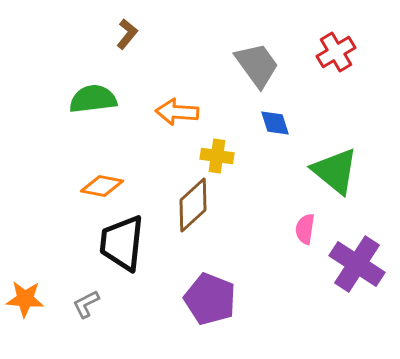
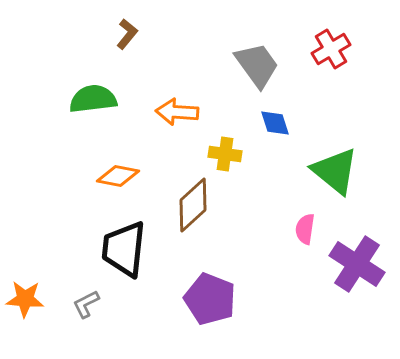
red cross: moved 5 px left, 3 px up
yellow cross: moved 8 px right, 2 px up
orange diamond: moved 16 px right, 10 px up
black trapezoid: moved 2 px right, 6 px down
